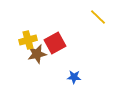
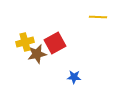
yellow line: rotated 42 degrees counterclockwise
yellow cross: moved 3 px left, 2 px down
